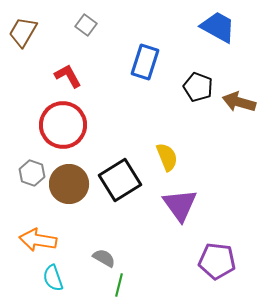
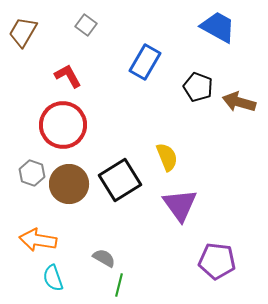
blue rectangle: rotated 12 degrees clockwise
